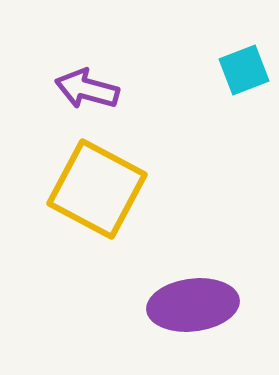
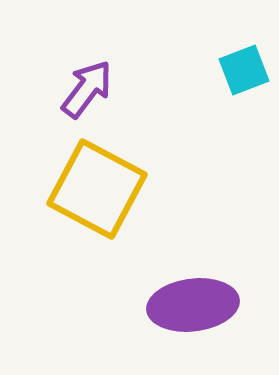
purple arrow: rotated 112 degrees clockwise
